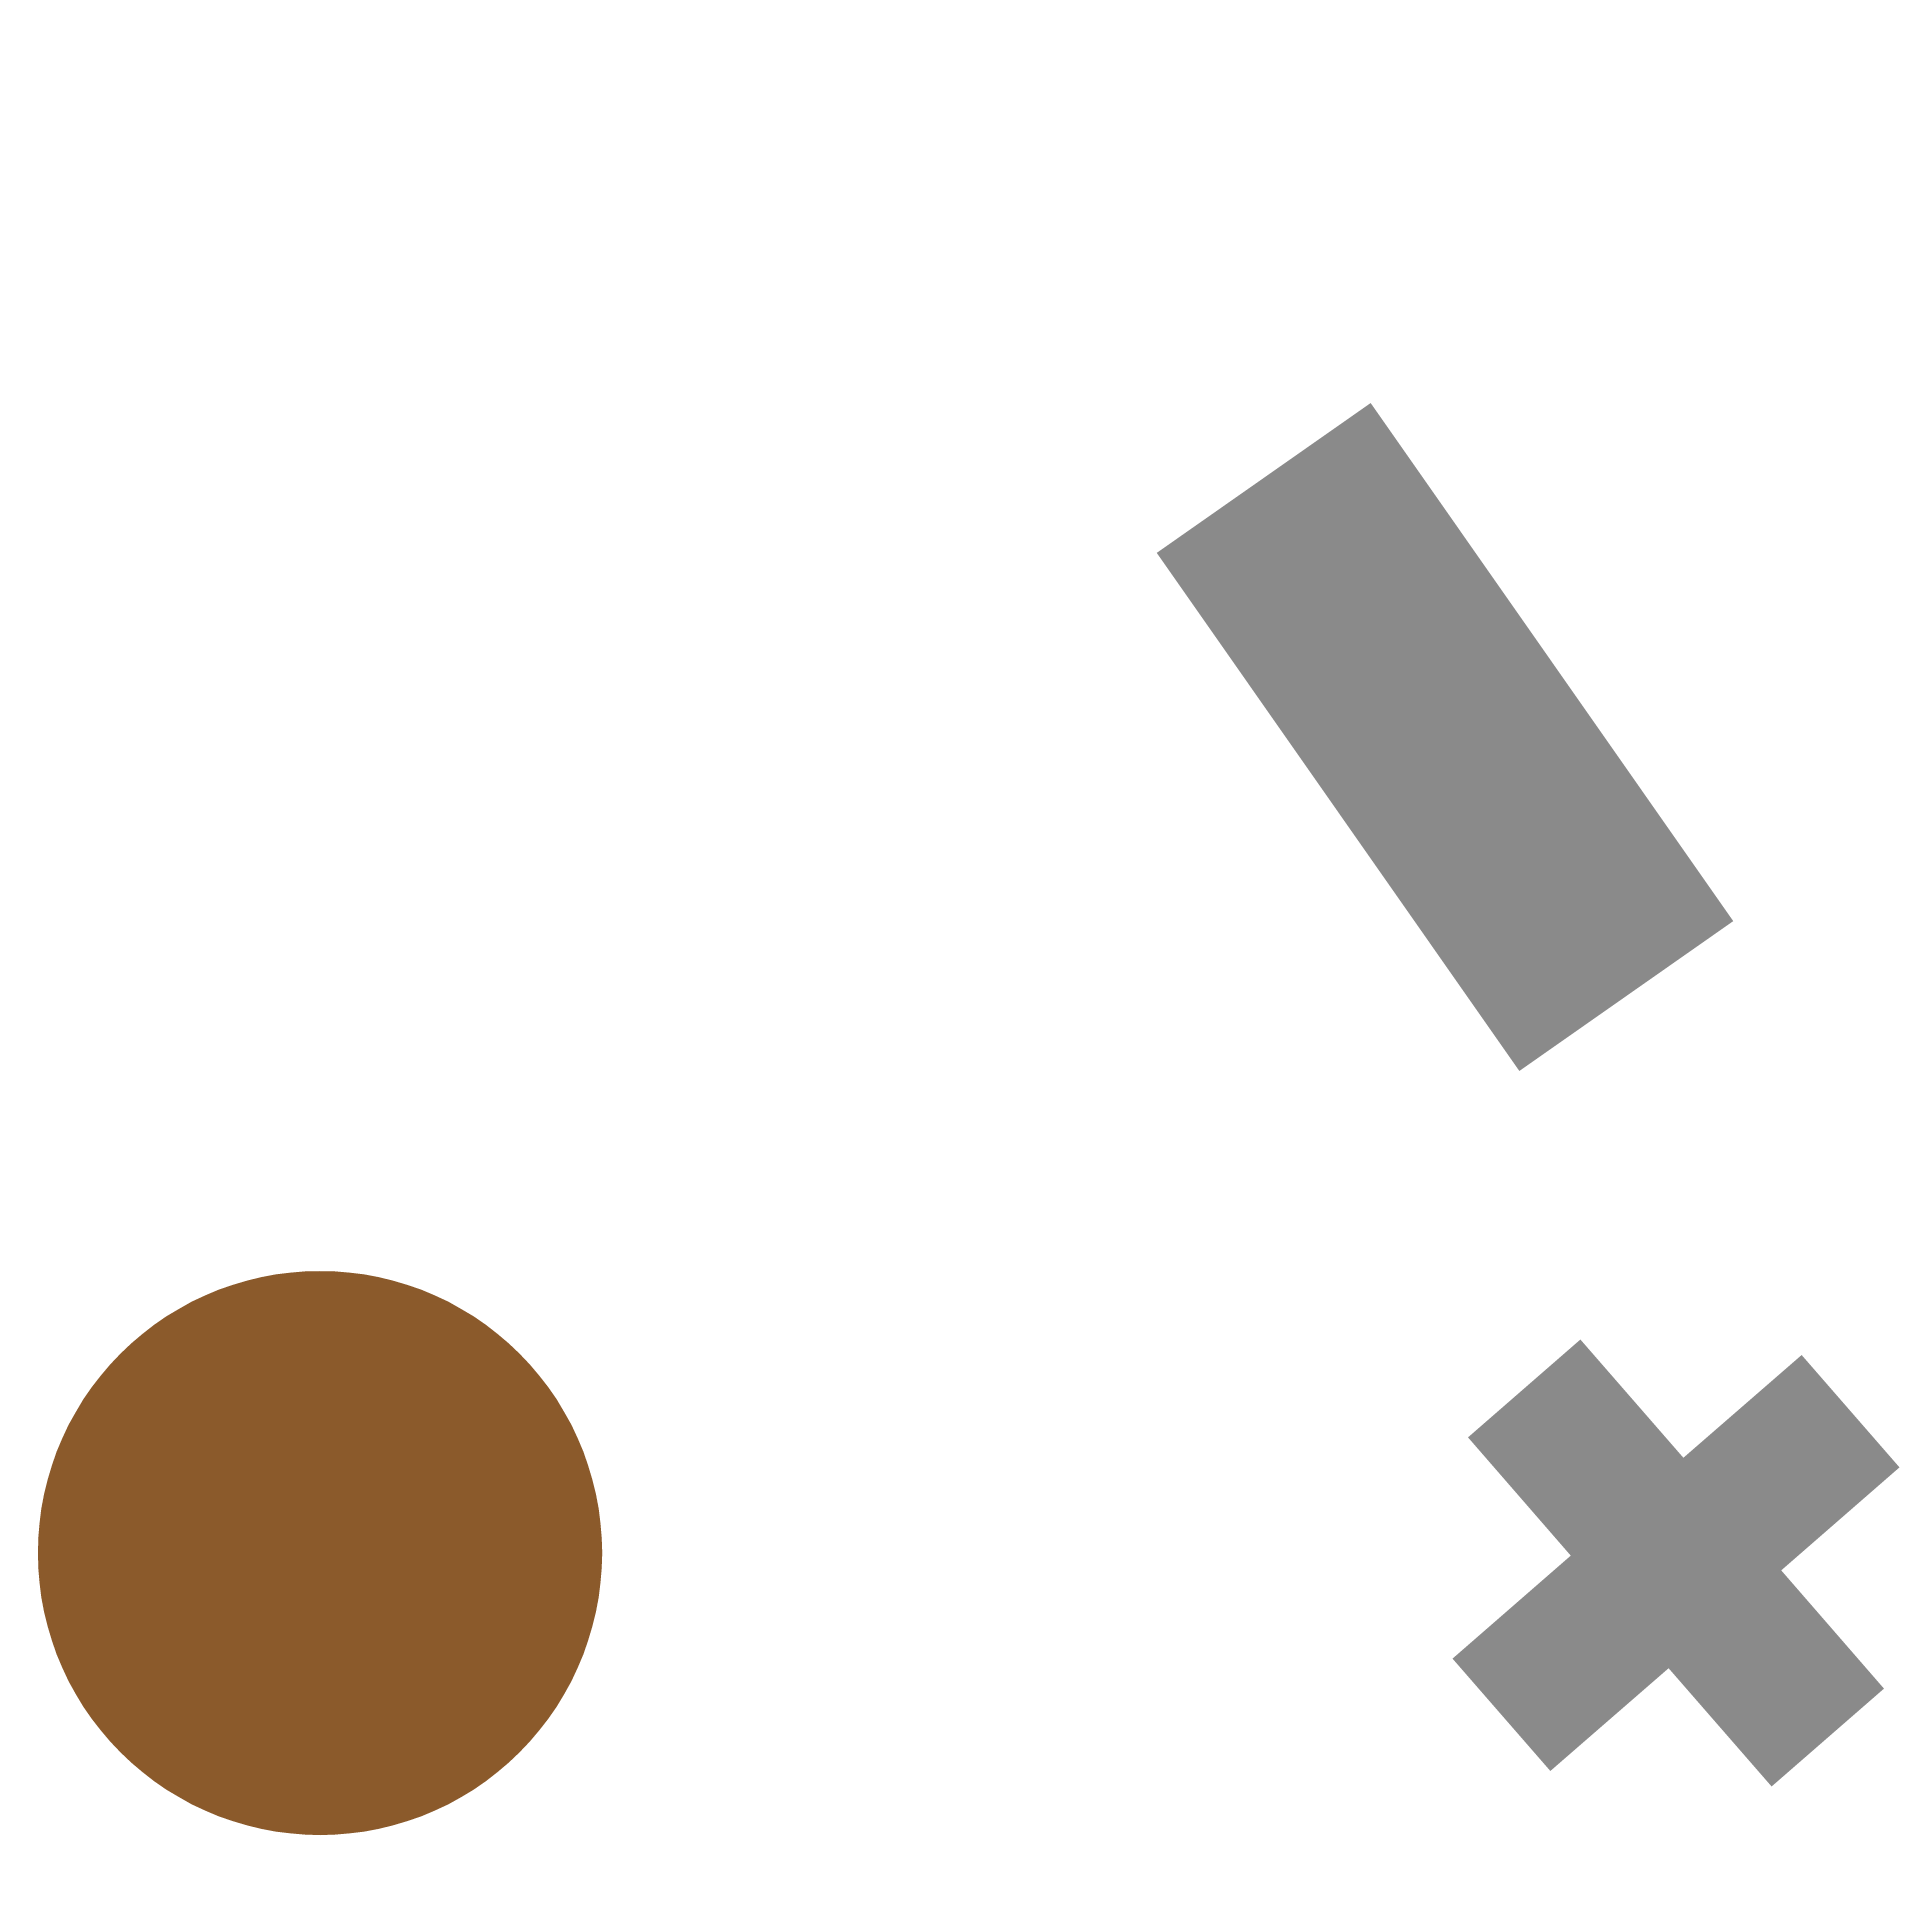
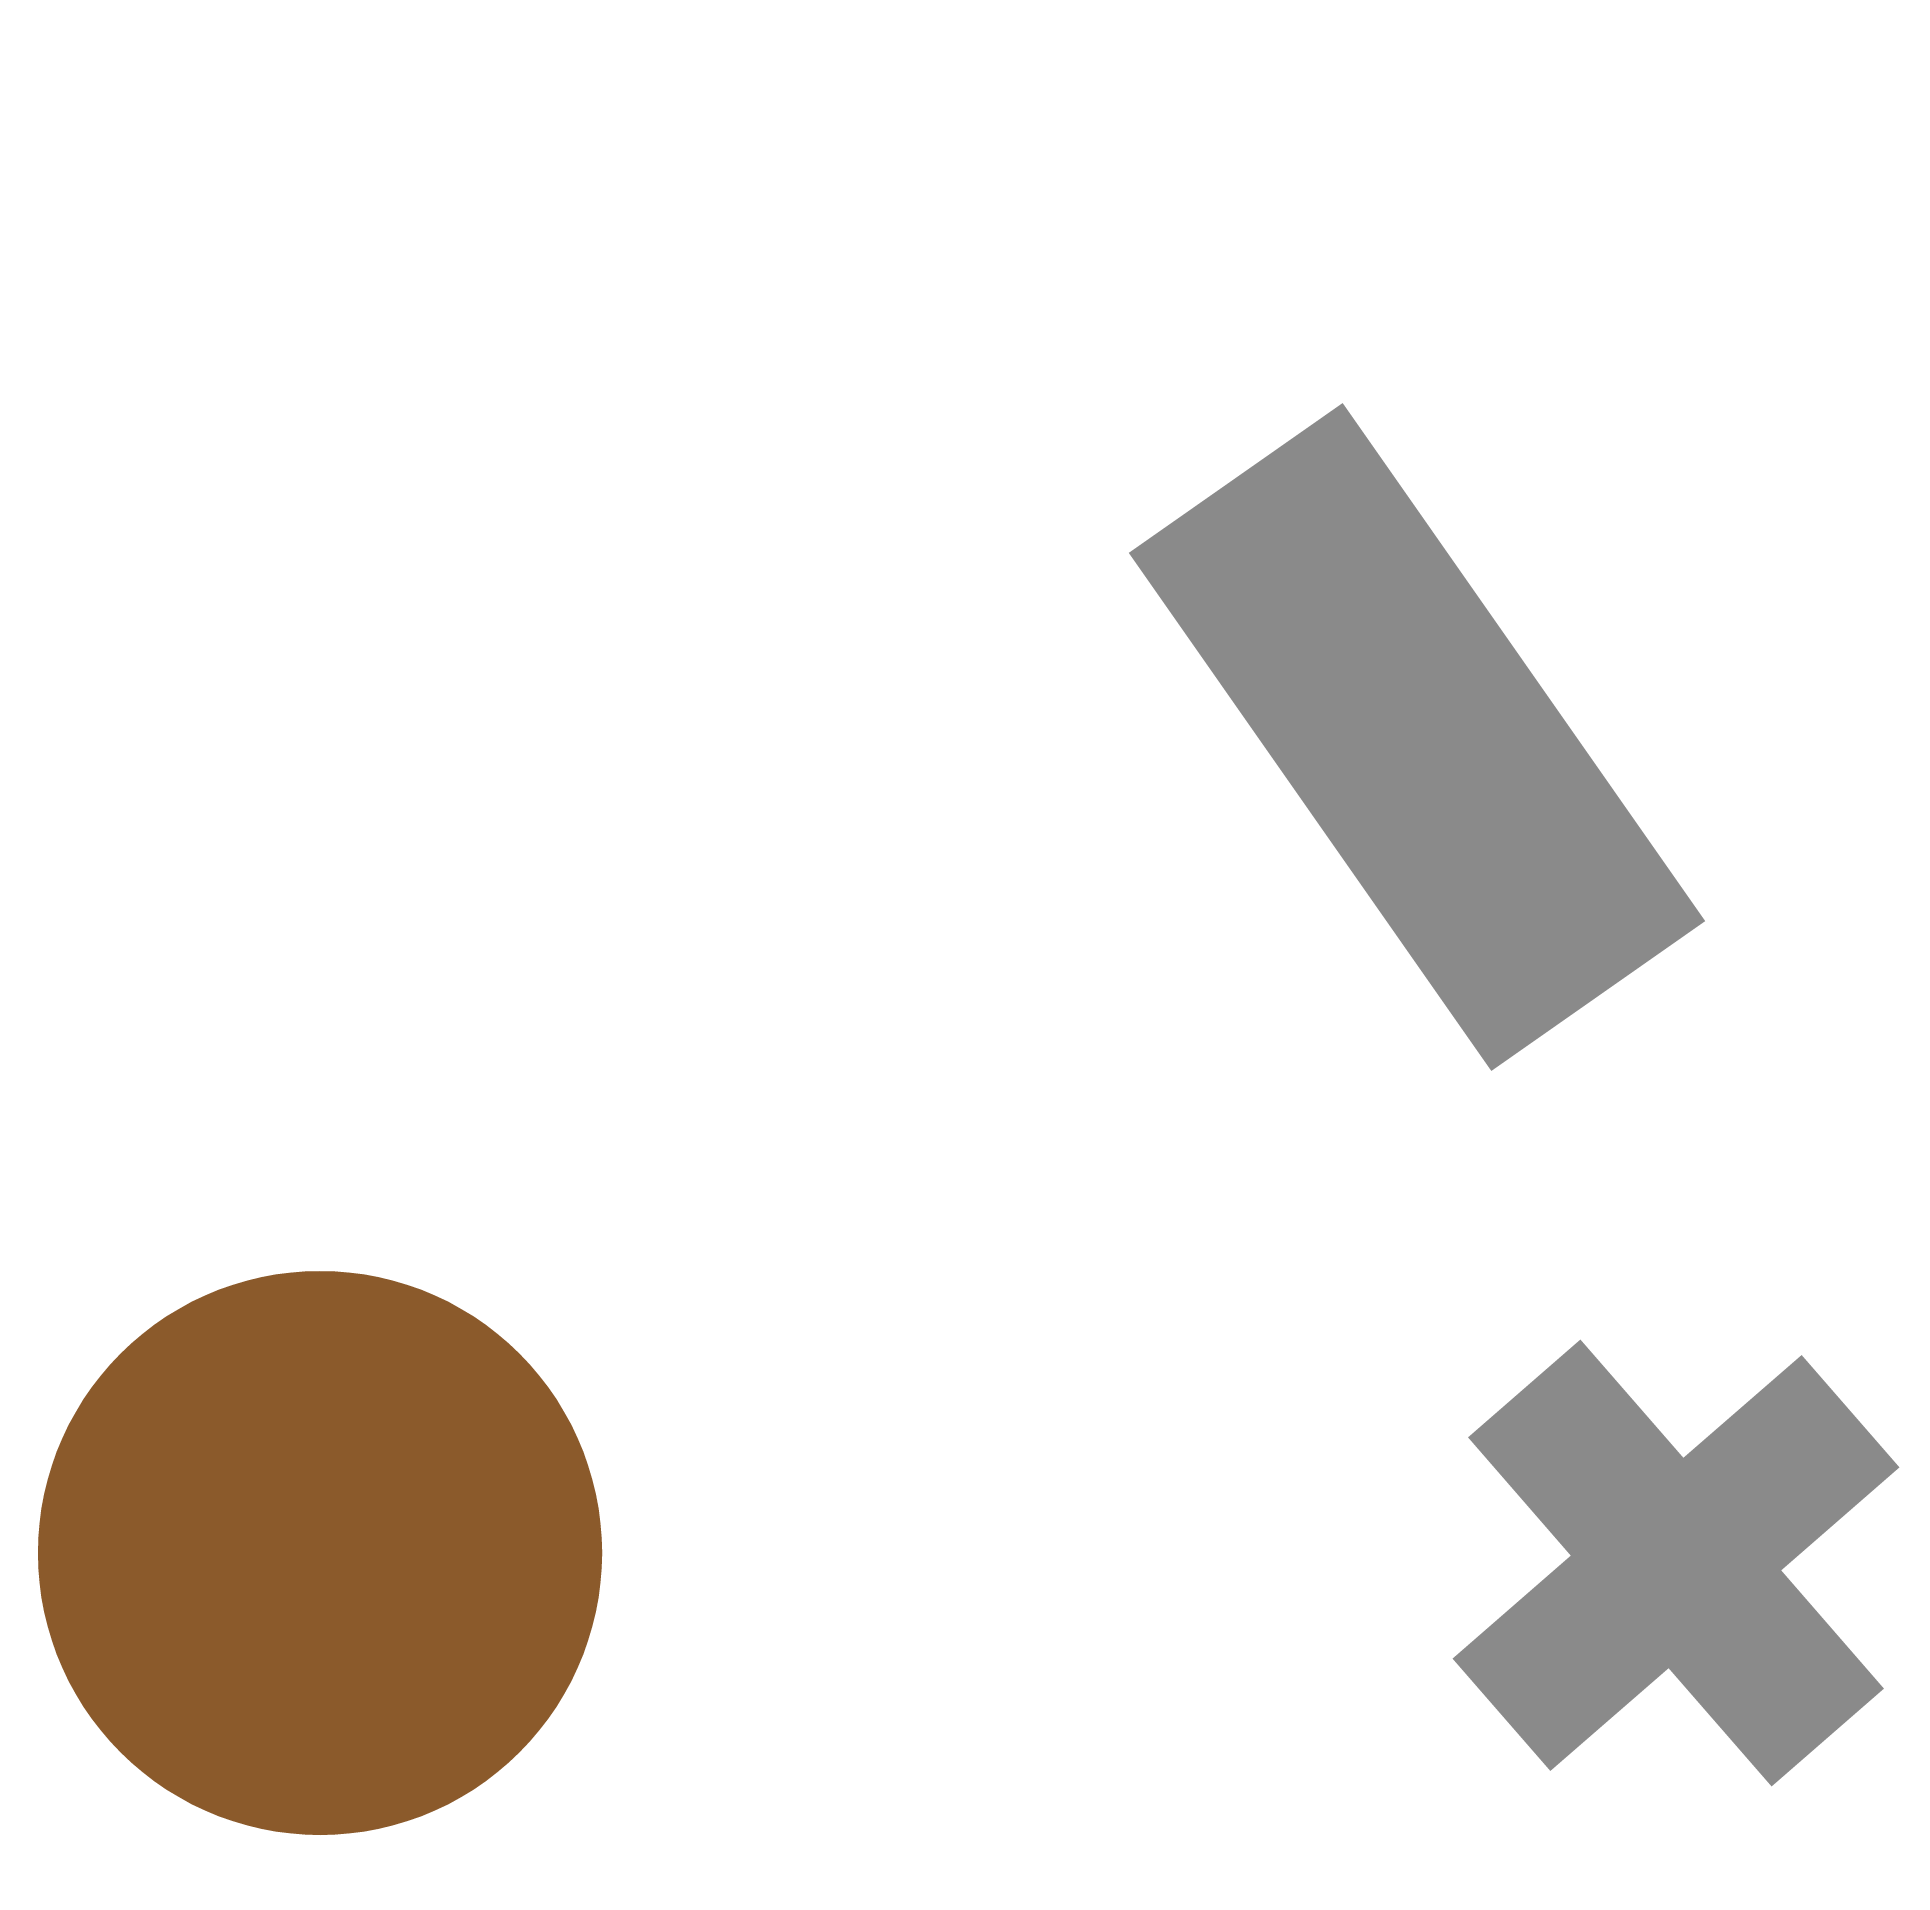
gray rectangle: moved 28 px left
